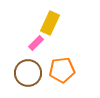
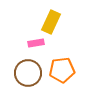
yellow rectangle: moved 1 px right, 1 px up
pink rectangle: rotated 35 degrees clockwise
